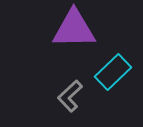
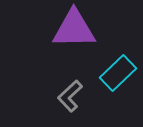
cyan rectangle: moved 5 px right, 1 px down
